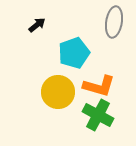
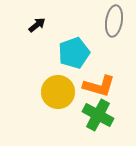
gray ellipse: moved 1 px up
